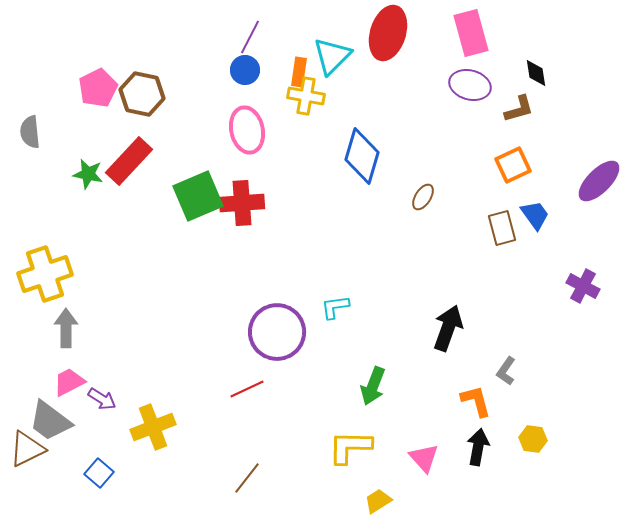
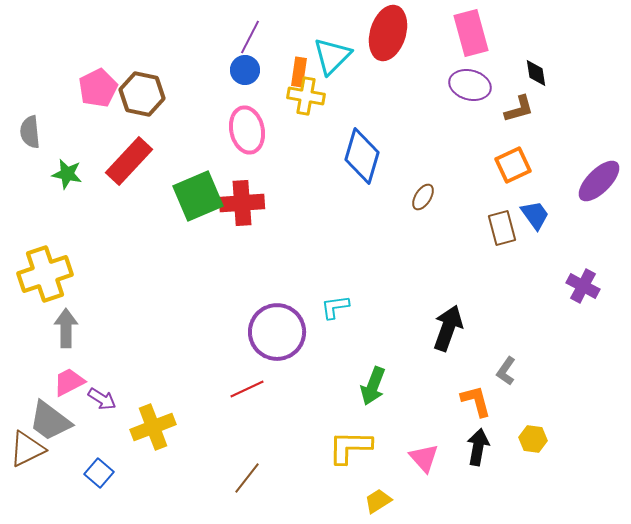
green star at (88, 174): moved 21 px left
